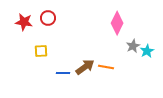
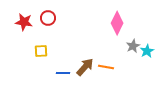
brown arrow: rotated 12 degrees counterclockwise
